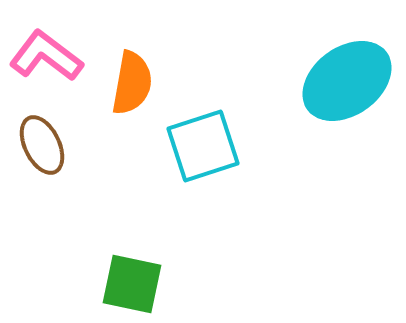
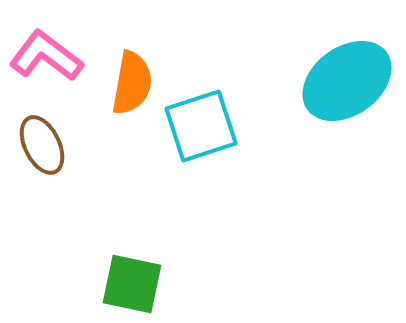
cyan square: moved 2 px left, 20 px up
